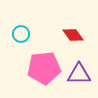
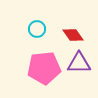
cyan circle: moved 16 px right, 5 px up
purple triangle: moved 11 px up
